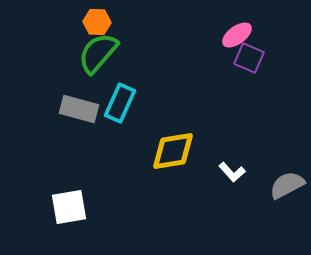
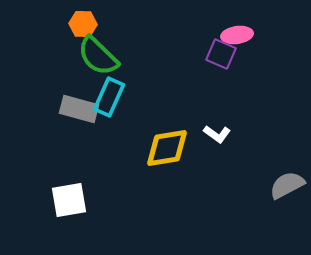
orange hexagon: moved 14 px left, 2 px down
pink ellipse: rotated 28 degrees clockwise
green semicircle: moved 3 px down; rotated 87 degrees counterclockwise
purple square: moved 28 px left, 4 px up
cyan rectangle: moved 11 px left, 6 px up
yellow diamond: moved 6 px left, 3 px up
white L-shape: moved 15 px left, 38 px up; rotated 12 degrees counterclockwise
white square: moved 7 px up
